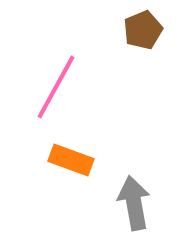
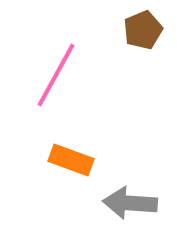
pink line: moved 12 px up
gray arrow: moved 4 px left; rotated 76 degrees counterclockwise
